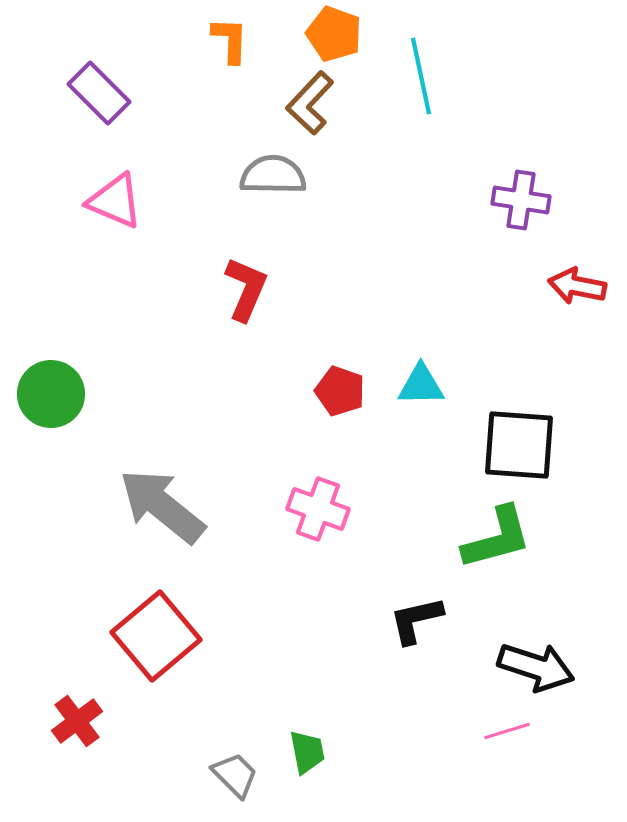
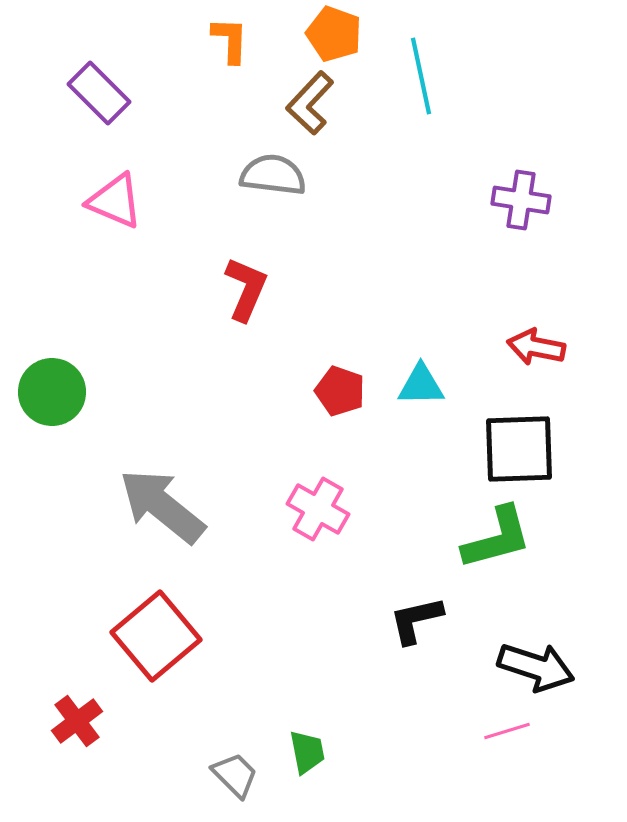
gray semicircle: rotated 6 degrees clockwise
red arrow: moved 41 px left, 61 px down
green circle: moved 1 px right, 2 px up
black square: moved 4 px down; rotated 6 degrees counterclockwise
pink cross: rotated 10 degrees clockwise
